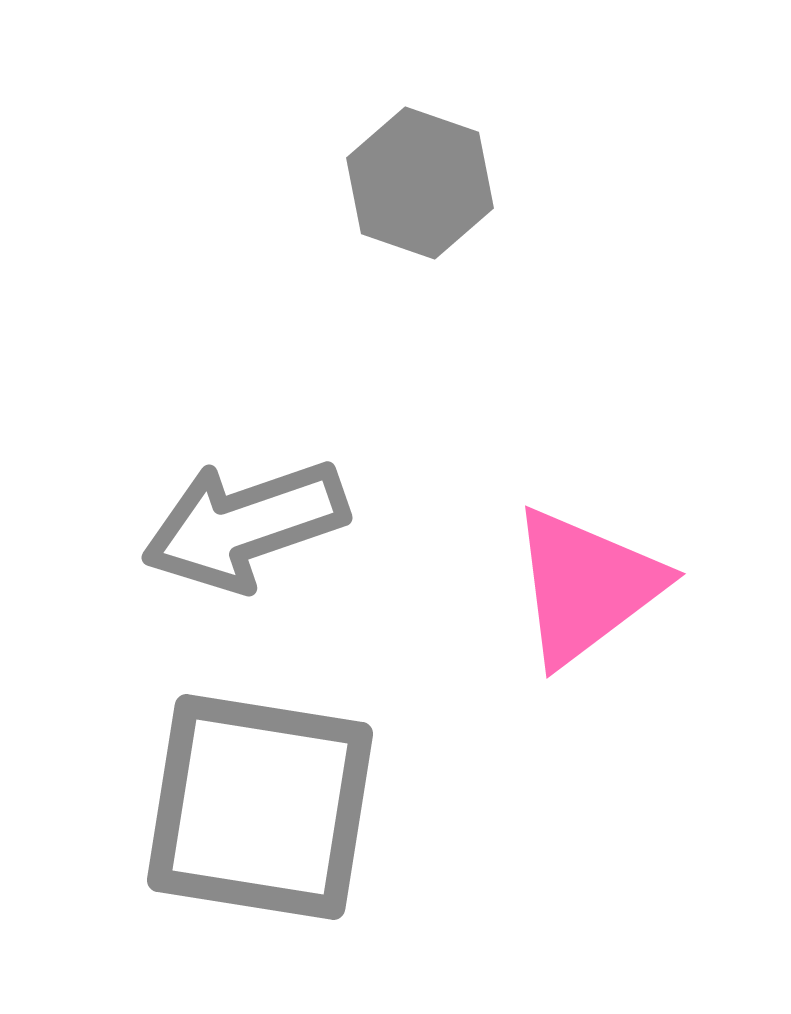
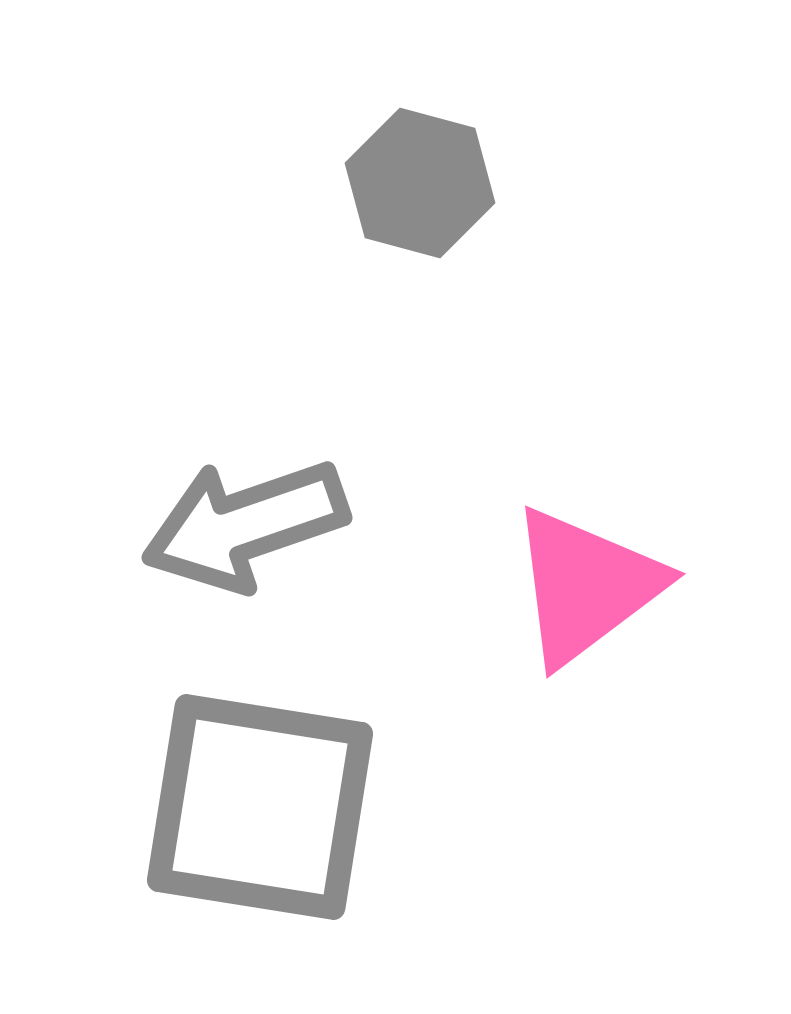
gray hexagon: rotated 4 degrees counterclockwise
